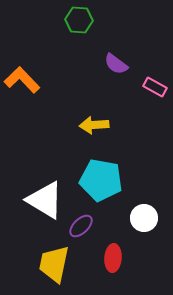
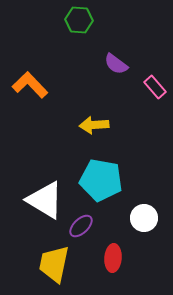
orange L-shape: moved 8 px right, 5 px down
pink rectangle: rotated 20 degrees clockwise
